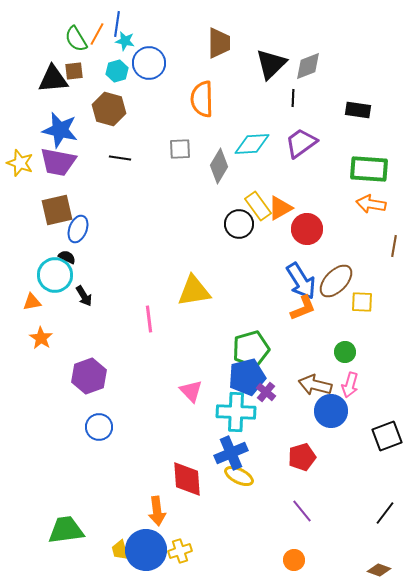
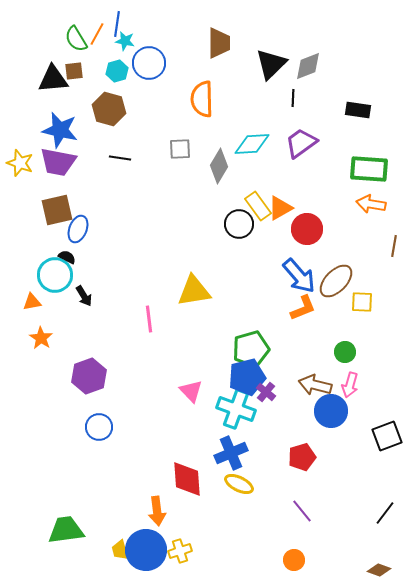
blue arrow at (301, 281): moved 2 px left, 5 px up; rotated 9 degrees counterclockwise
cyan cross at (236, 412): moved 3 px up; rotated 18 degrees clockwise
yellow ellipse at (239, 476): moved 8 px down
